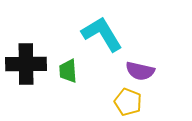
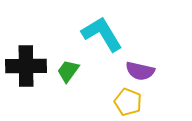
black cross: moved 2 px down
green trapezoid: rotated 40 degrees clockwise
